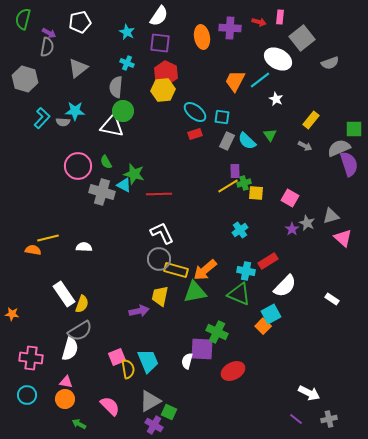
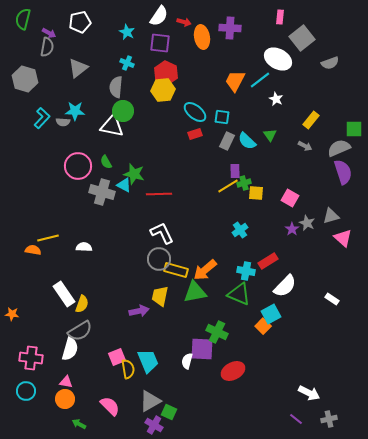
red arrow at (259, 22): moved 75 px left
purple semicircle at (349, 164): moved 6 px left, 8 px down
cyan circle at (27, 395): moved 1 px left, 4 px up
